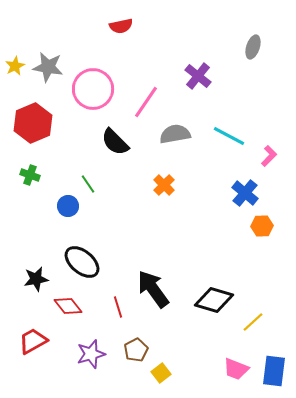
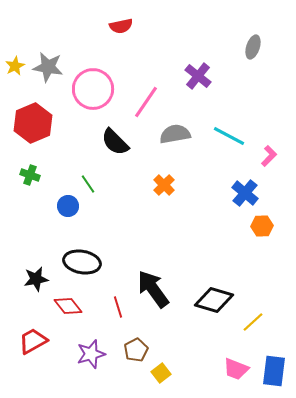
black ellipse: rotated 30 degrees counterclockwise
